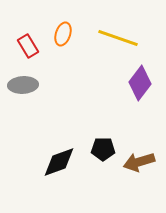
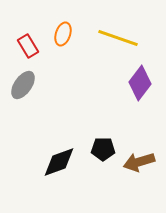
gray ellipse: rotated 52 degrees counterclockwise
